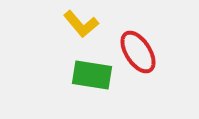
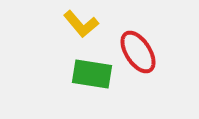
green rectangle: moved 1 px up
